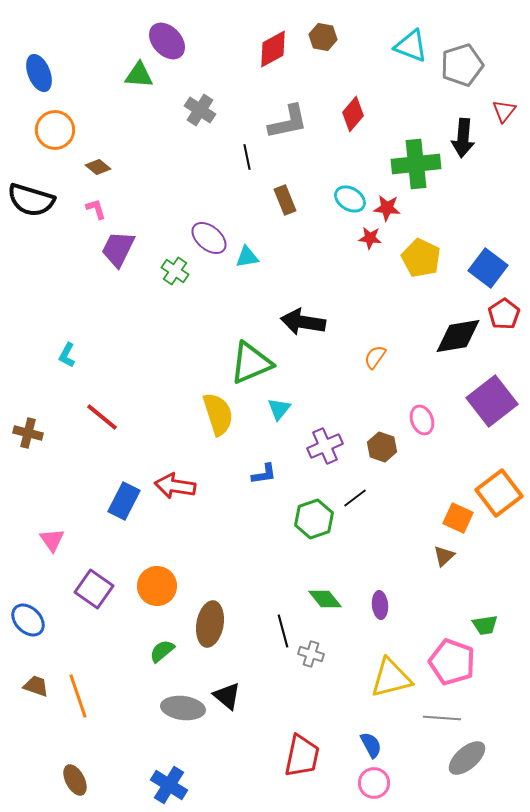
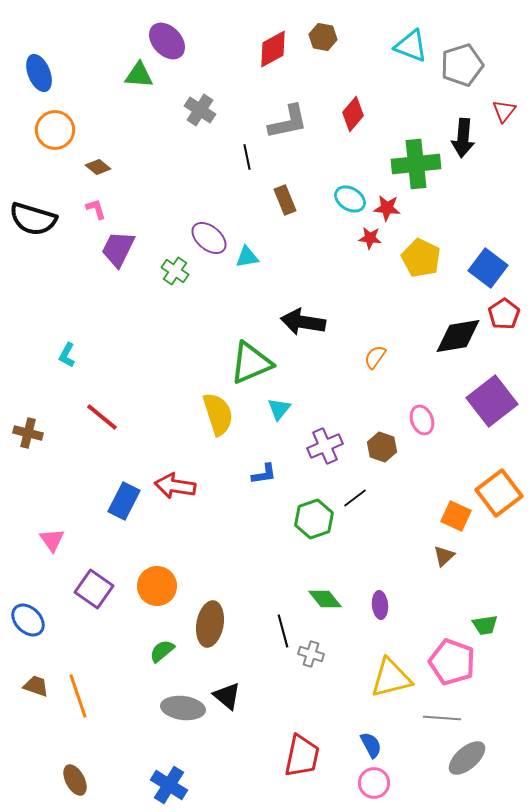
black semicircle at (31, 200): moved 2 px right, 19 px down
orange square at (458, 518): moved 2 px left, 2 px up
